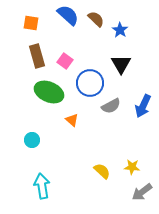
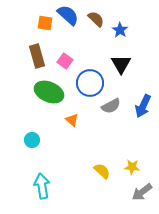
orange square: moved 14 px right
